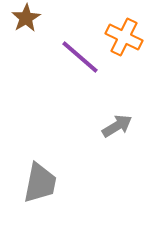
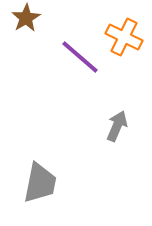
gray arrow: rotated 36 degrees counterclockwise
